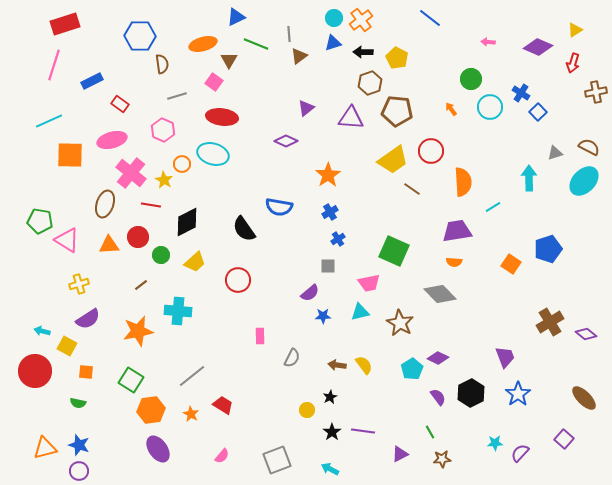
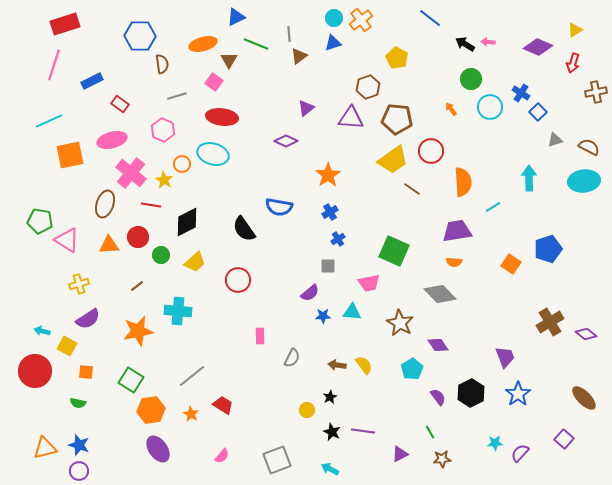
black arrow at (363, 52): moved 102 px right, 8 px up; rotated 30 degrees clockwise
brown hexagon at (370, 83): moved 2 px left, 4 px down
brown pentagon at (397, 111): moved 8 px down
gray triangle at (555, 153): moved 13 px up
orange square at (70, 155): rotated 12 degrees counterclockwise
cyan ellipse at (584, 181): rotated 40 degrees clockwise
brown line at (141, 285): moved 4 px left, 1 px down
cyan triangle at (360, 312): moved 8 px left; rotated 18 degrees clockwise
purple diamond at (438, 358): moved 13 px up; rotated 30 degrees clockwise
black star at (332, 432): rotated 12 degrees counterclockwise
